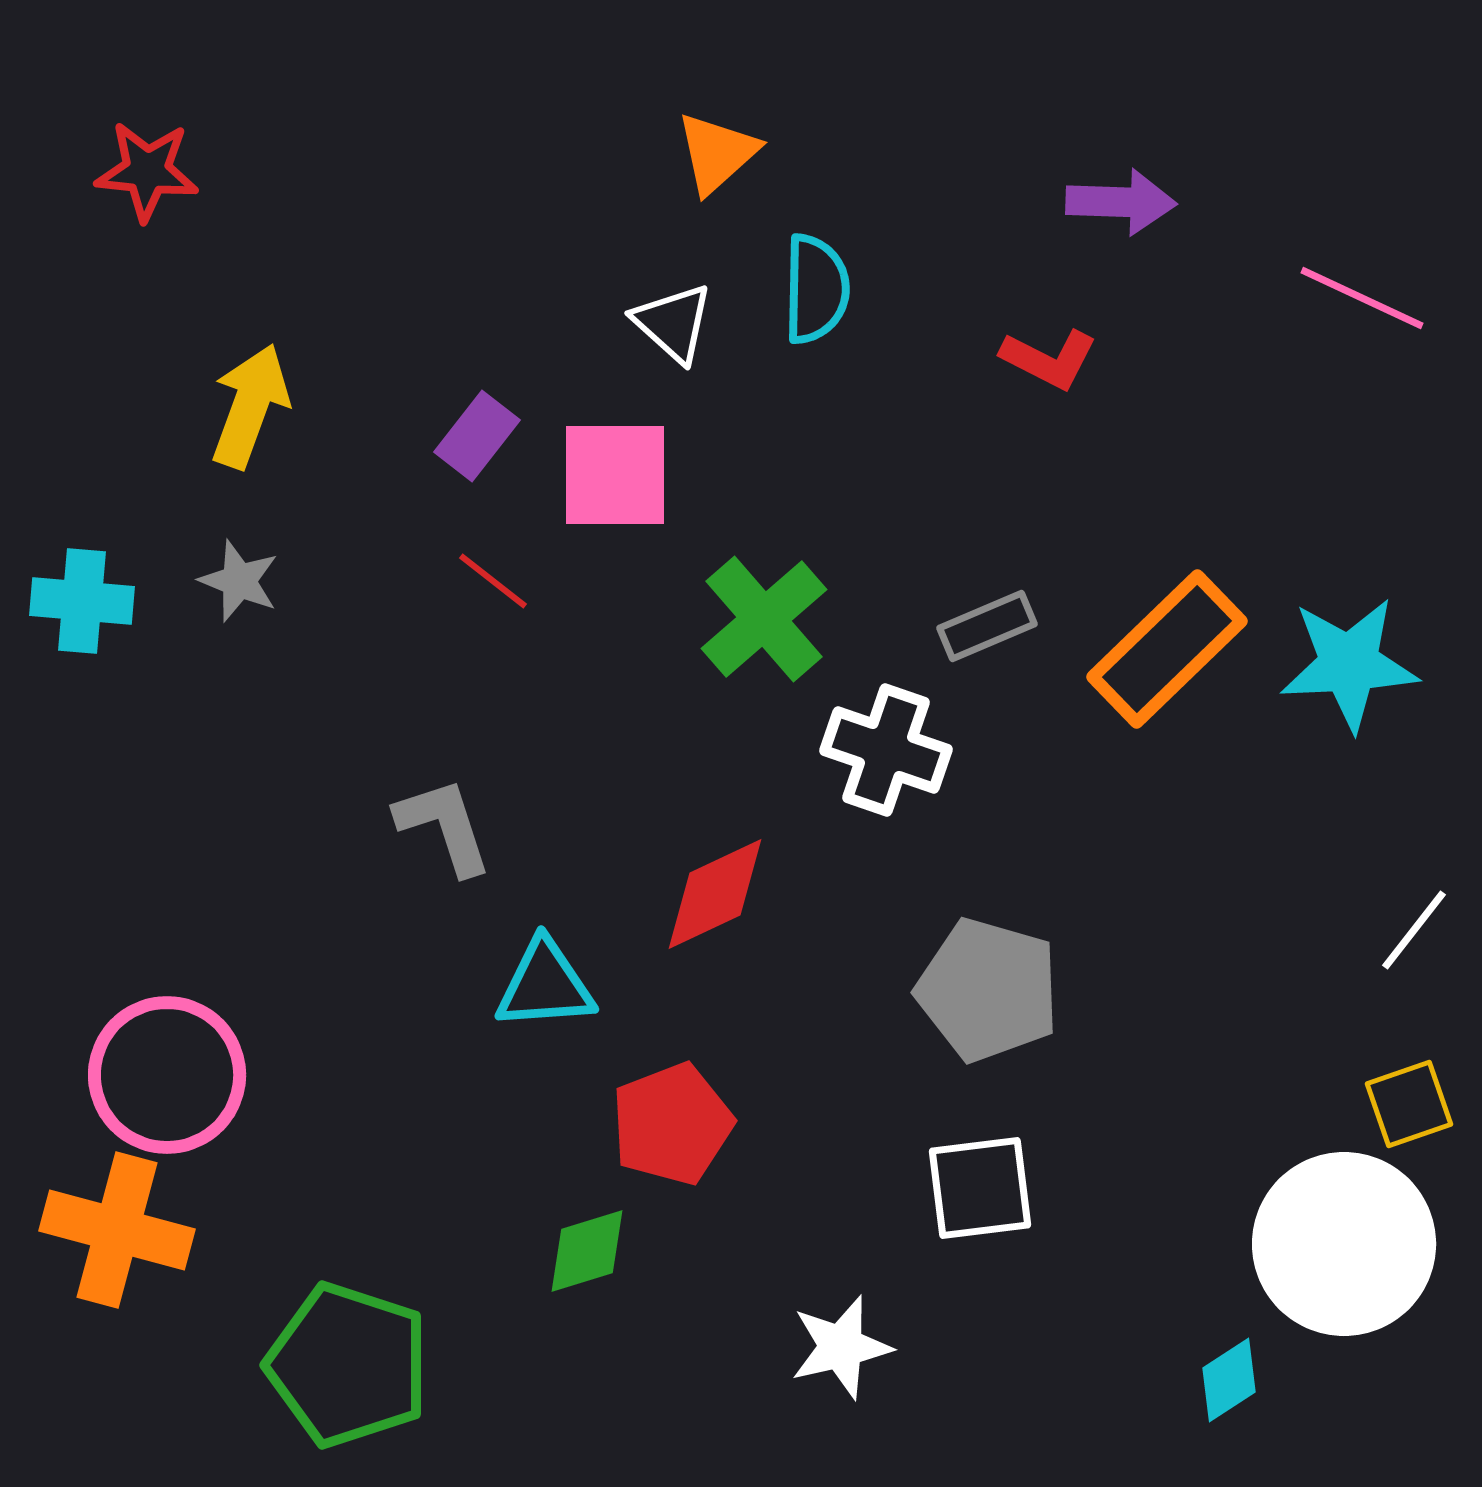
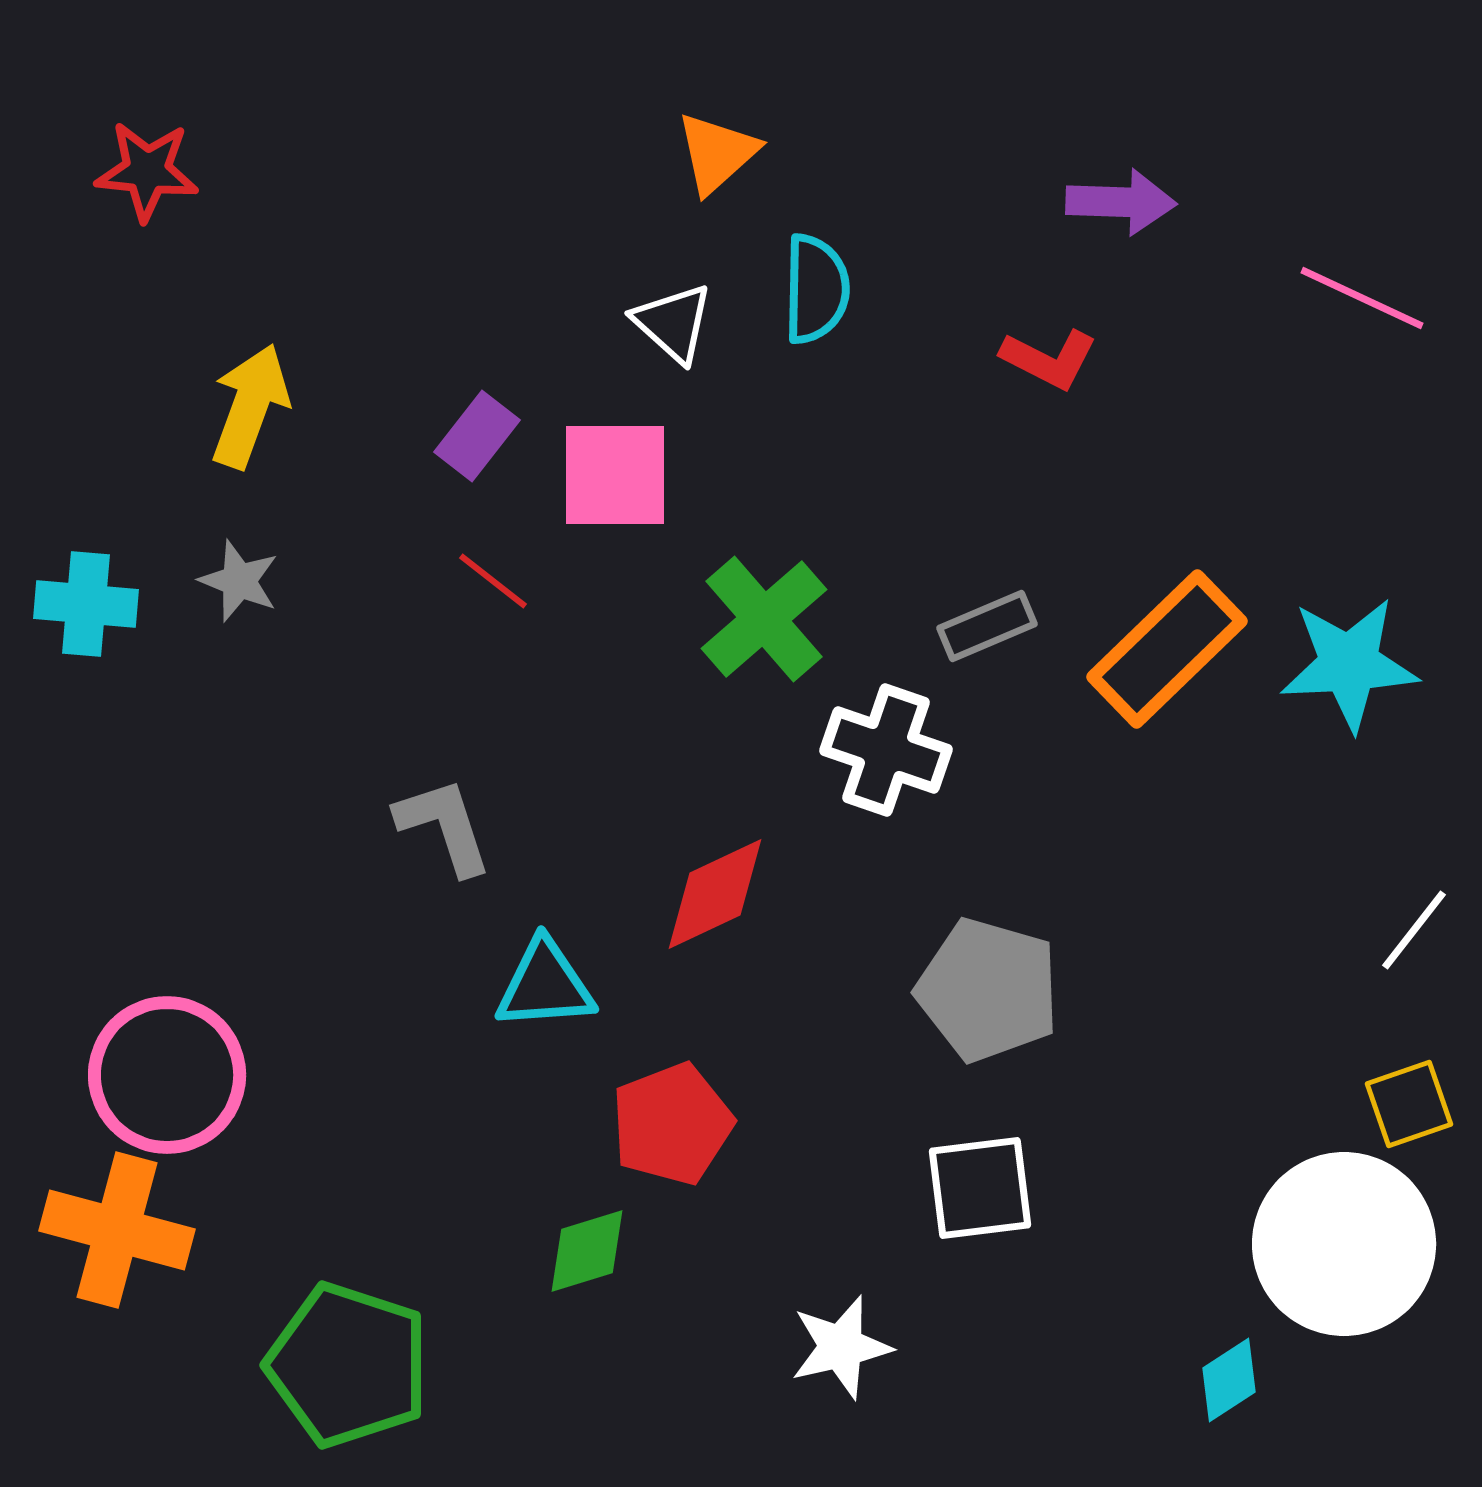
cyan cross: moved 4 px right, 3 px down
